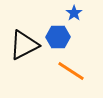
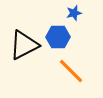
blue star: rotated 21 degrees clockwise
orange line: rotated 12 degrees clockwise
